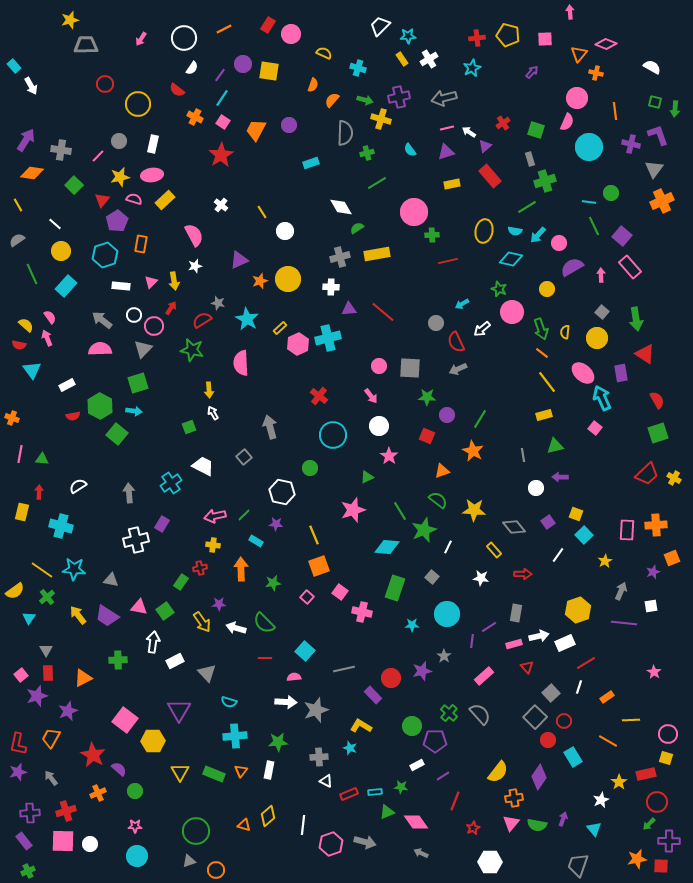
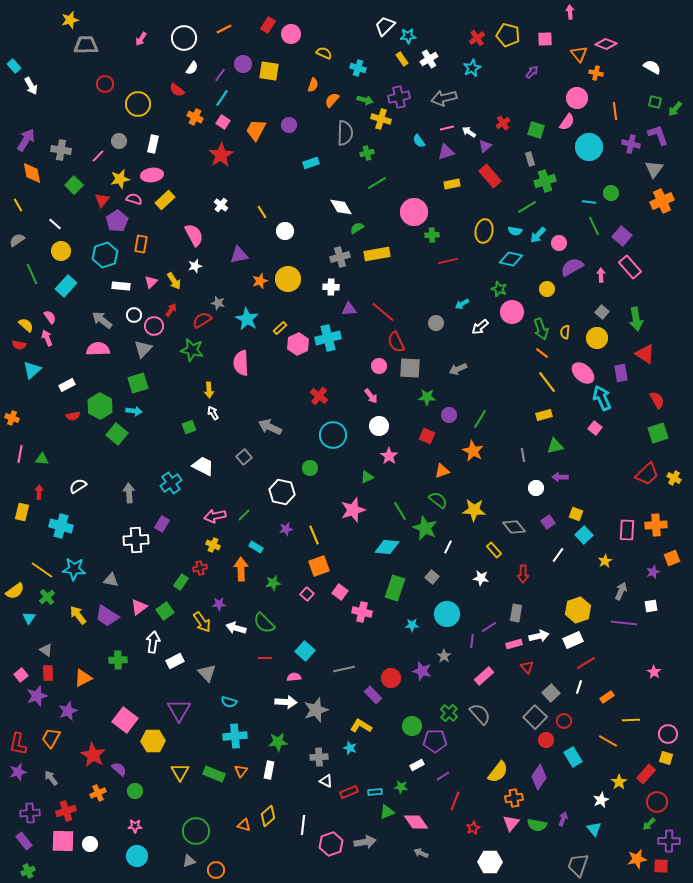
white trapezoid at (380, 26): moved 5 px right
red cross at (477, 38): rotated 28 degrees counterclockwise
orange triangle at (579, 54): rotated 18 degrees counterclockwise
green arrow at (675, 109): rotated 35 degrees clockwise
pink semicircle at (567, 122): rotated 12 degrees clockwise
cyan semicircle at (410, 150): moved 9 px right, 9 px up
orange diamond at (32, 173): rotated 70 degrees clockwise
yellow star at (120, 177): moved 2 px down
purple triangle at (239, 260): moved 5 px up; rotated 12 degrees clockwise
yellow arrow at (174, 281): rotated 24 degrees counterclockwise
red arrow at (171, 308): moved 2 px down
white arrow at (482, 329): moved 2 px left, 2 px up
red semicircle at (456, 342): moved 60 px left
pink semicircle at (100, 349): moved 2 px left
cyan triangle at (32, 370): rotated 24 degrees clockwise
purple circle at (447, 415): moved 2 px right
gray arrow at (270, 427): rotated 50 degrees counterclockwise
purple star at (276, 524): moved 10 px right, 5 px down; rotated 16 degrees counterclockwise
green star at (424, 530): moved 1 px right, 2 px up; rotated 25 degrees counterclockwise
white cross at (136, 540): rotated 10 degrees clockwise
cyan rectangle at (256, 541): moved 6 px down
yellow cross at (213, 545): rotated 16 degrees clockwise
red arrow at (523, 574): rotated 90 degrees clockwise
pink square at (307, 597): moved 3 px up
pink triangle at (139, 607): rotated 48 degrees counterclockwise
white rectangle at (565, 643): moved 8 px right, 3 px up
gray triangle at (46, 650): rotated 24 degrees counterclockwise
purple star at (422, 671): rotated 30 degrees clockwise
red circle at (548, 740): moved 2 px left
red rectangle at (646, 774): rotated 36 degrees counterclockwise
red rectangle at (349, 794): moved 2 px up
gray arrow at (365, 842): rotated 25 degrees counterclockwise
